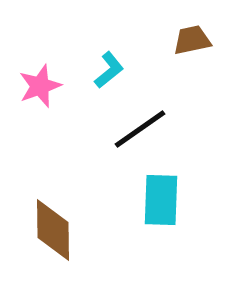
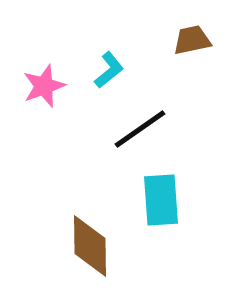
pink star: moved 4 px right
cyan rectangle: rotated 6 degrees counterclockwise
brown diamond: moved 37 px right, 16 px down
